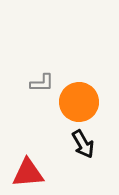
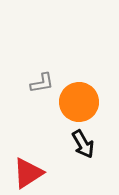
gray L-shape: rotated 10 degrees counterclockwise
red triangle: rotated 28 degrees counterclockwise
